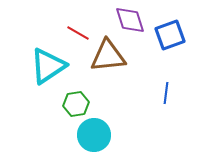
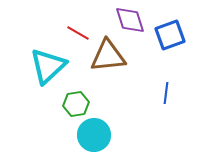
cyan triangle: rotated 9 degrees counterclockwise
